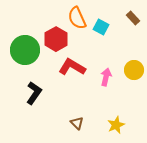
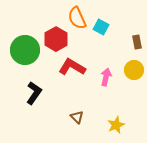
brown rectangle: moved 4 px right, 24 px down; rotated 32 degrees clockwise
brown triangle: moved 6 px up
